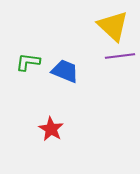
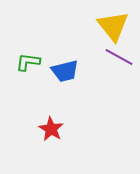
yellow triangle: rotated 8 degrees clockwise
purple line: moved 1 px left, 1 px down; rotated 36 degrees clockwise
blue trapezoid: rotated 144 degrees clockwise
